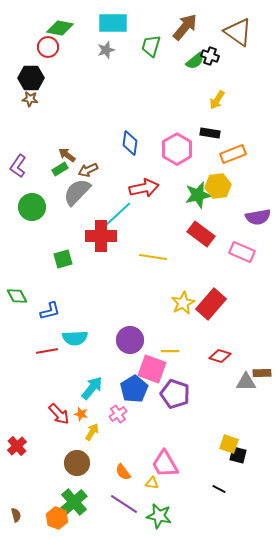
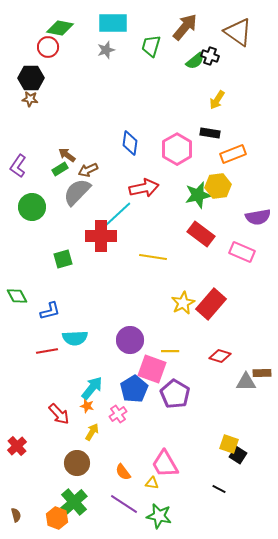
purple pentagon at (175, 394): rotated 12 degrees clockwise
orange star at (81, 414): moved 6 px right, 8 px up
black square at (238, 455): rotated 18 degrees clockwise
